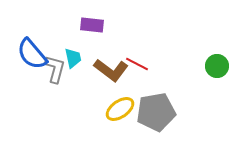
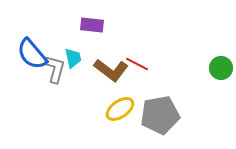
green circle: moved 4 px right, 2 px down
gray pentagon: moved 4 px right, 3 px down
